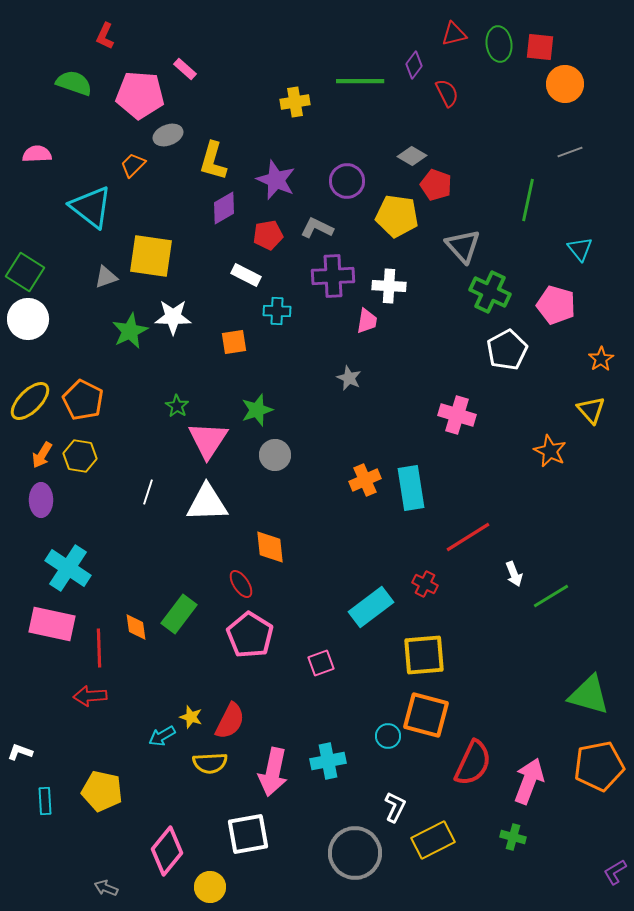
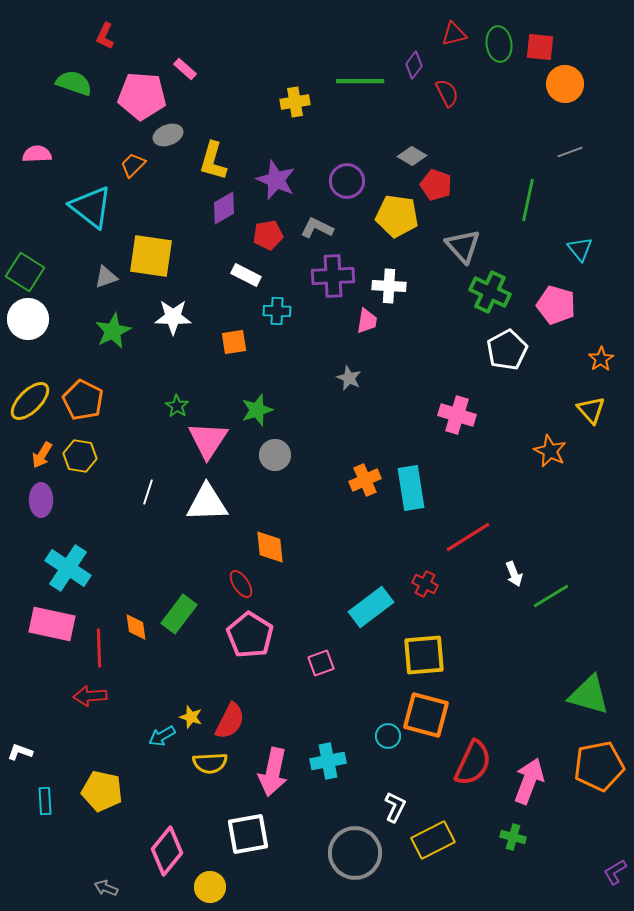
pink pentagon at (140, 95): moved 2 px right, 1 px down
green star at (130, 331): moved 17 px left
